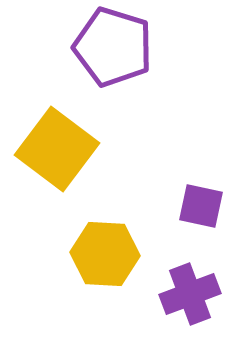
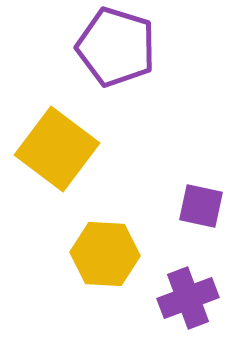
purple pentagon: moved 3 px right
purple cross: moved 2 px left, 4 px down
